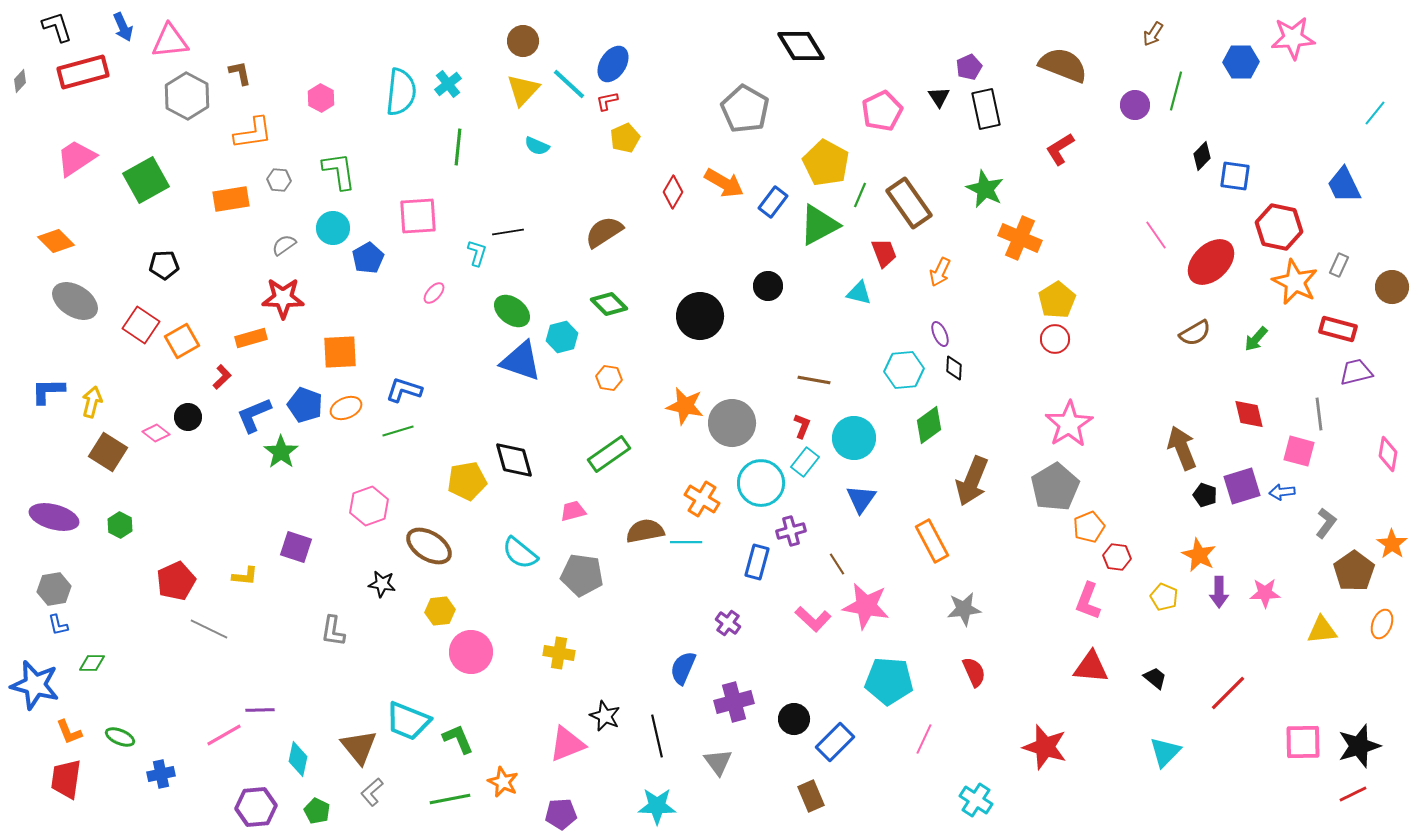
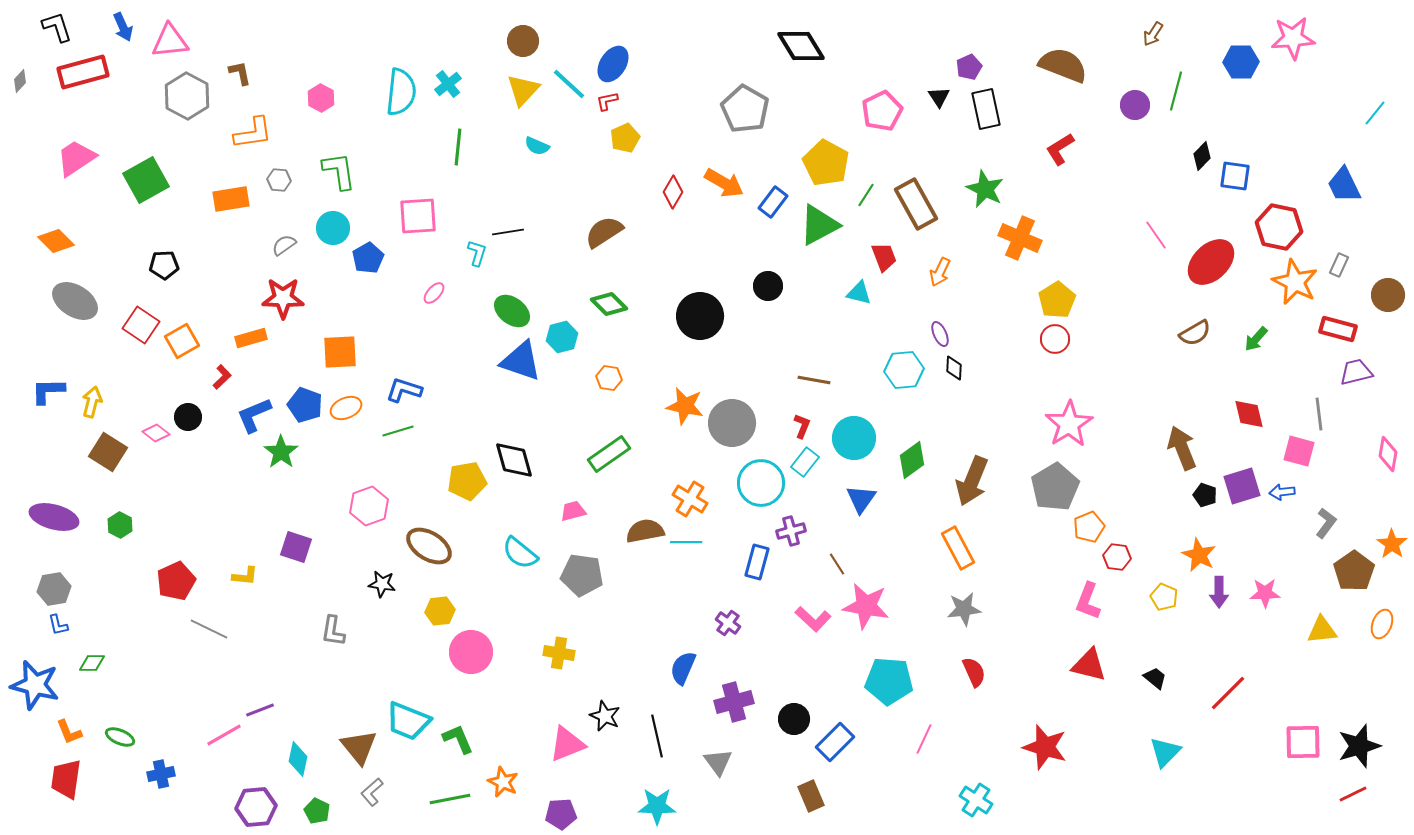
green line at (860, 195): moved 6 px right; rotated 10 degrees clockwise
brown rectangle at (909, 203): moved 7 px right, 1 px down; rotated 6 degrees clockwise
red trapezoid at (884, 253): moved 4 px down
brown circle at (1392, 287): moved 4 px left, 8 px down
green diamond at (929, 425): moved 17 px left, 35 px down
orange cross at (702, 499): moved 12 px left
orange rectangle at (932, 541): moved 26 px right, 7 px down
red triangle at (1091, 667): moved 2 px left, 2 px up; rotated 9 degrees clockwise
purple line at (260, 710): rotated 20 degrees counterclockwise
